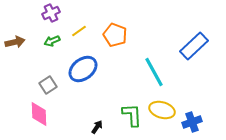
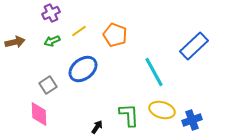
green L-shape: moved 3 px left
blue cross: moved 2 px up
